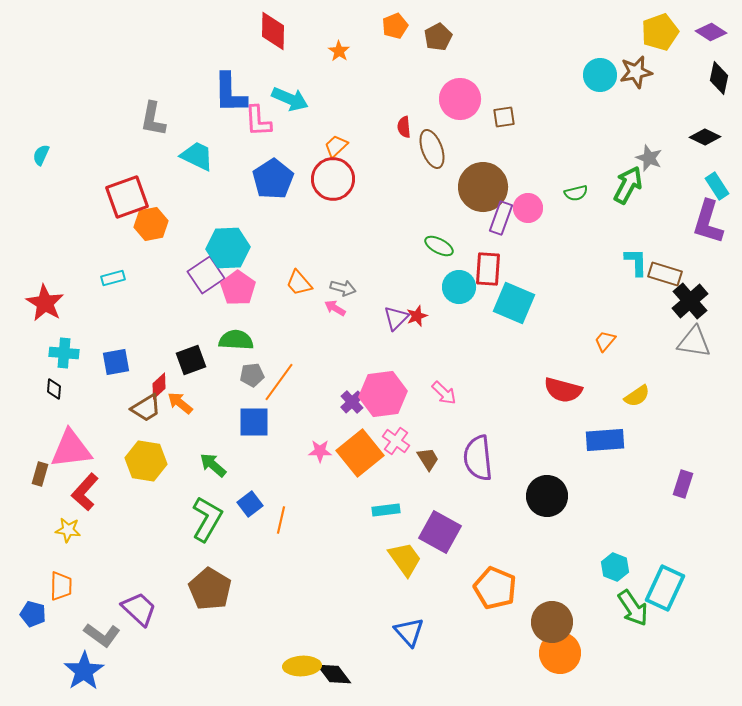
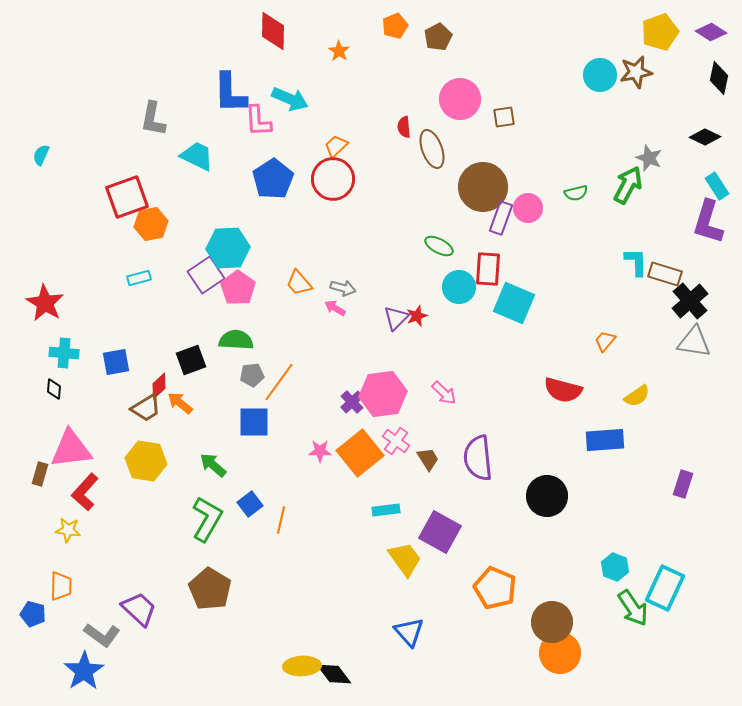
cyan rectangle at (113, 278): moved 26 px right
